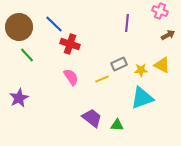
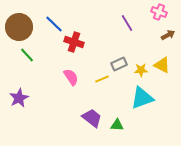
pink cross: moved 1 px left, 1 px down
purple line: rotated 36 degrees counterclockwise
red cross: moved 4 px right, 2 px up
